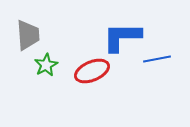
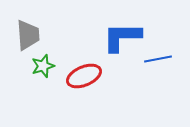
blue line: moved 1 px right
green star: moved 3 px left, 1 px down; rotated 10 degrees clockwise
red ellipse: moved 8 px left, 5 px down
